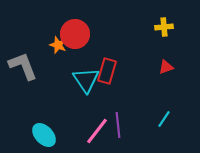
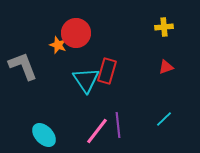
red circle: moved 1 px right, 1 px up
cyan line: rotated 12 degrees clockwise
